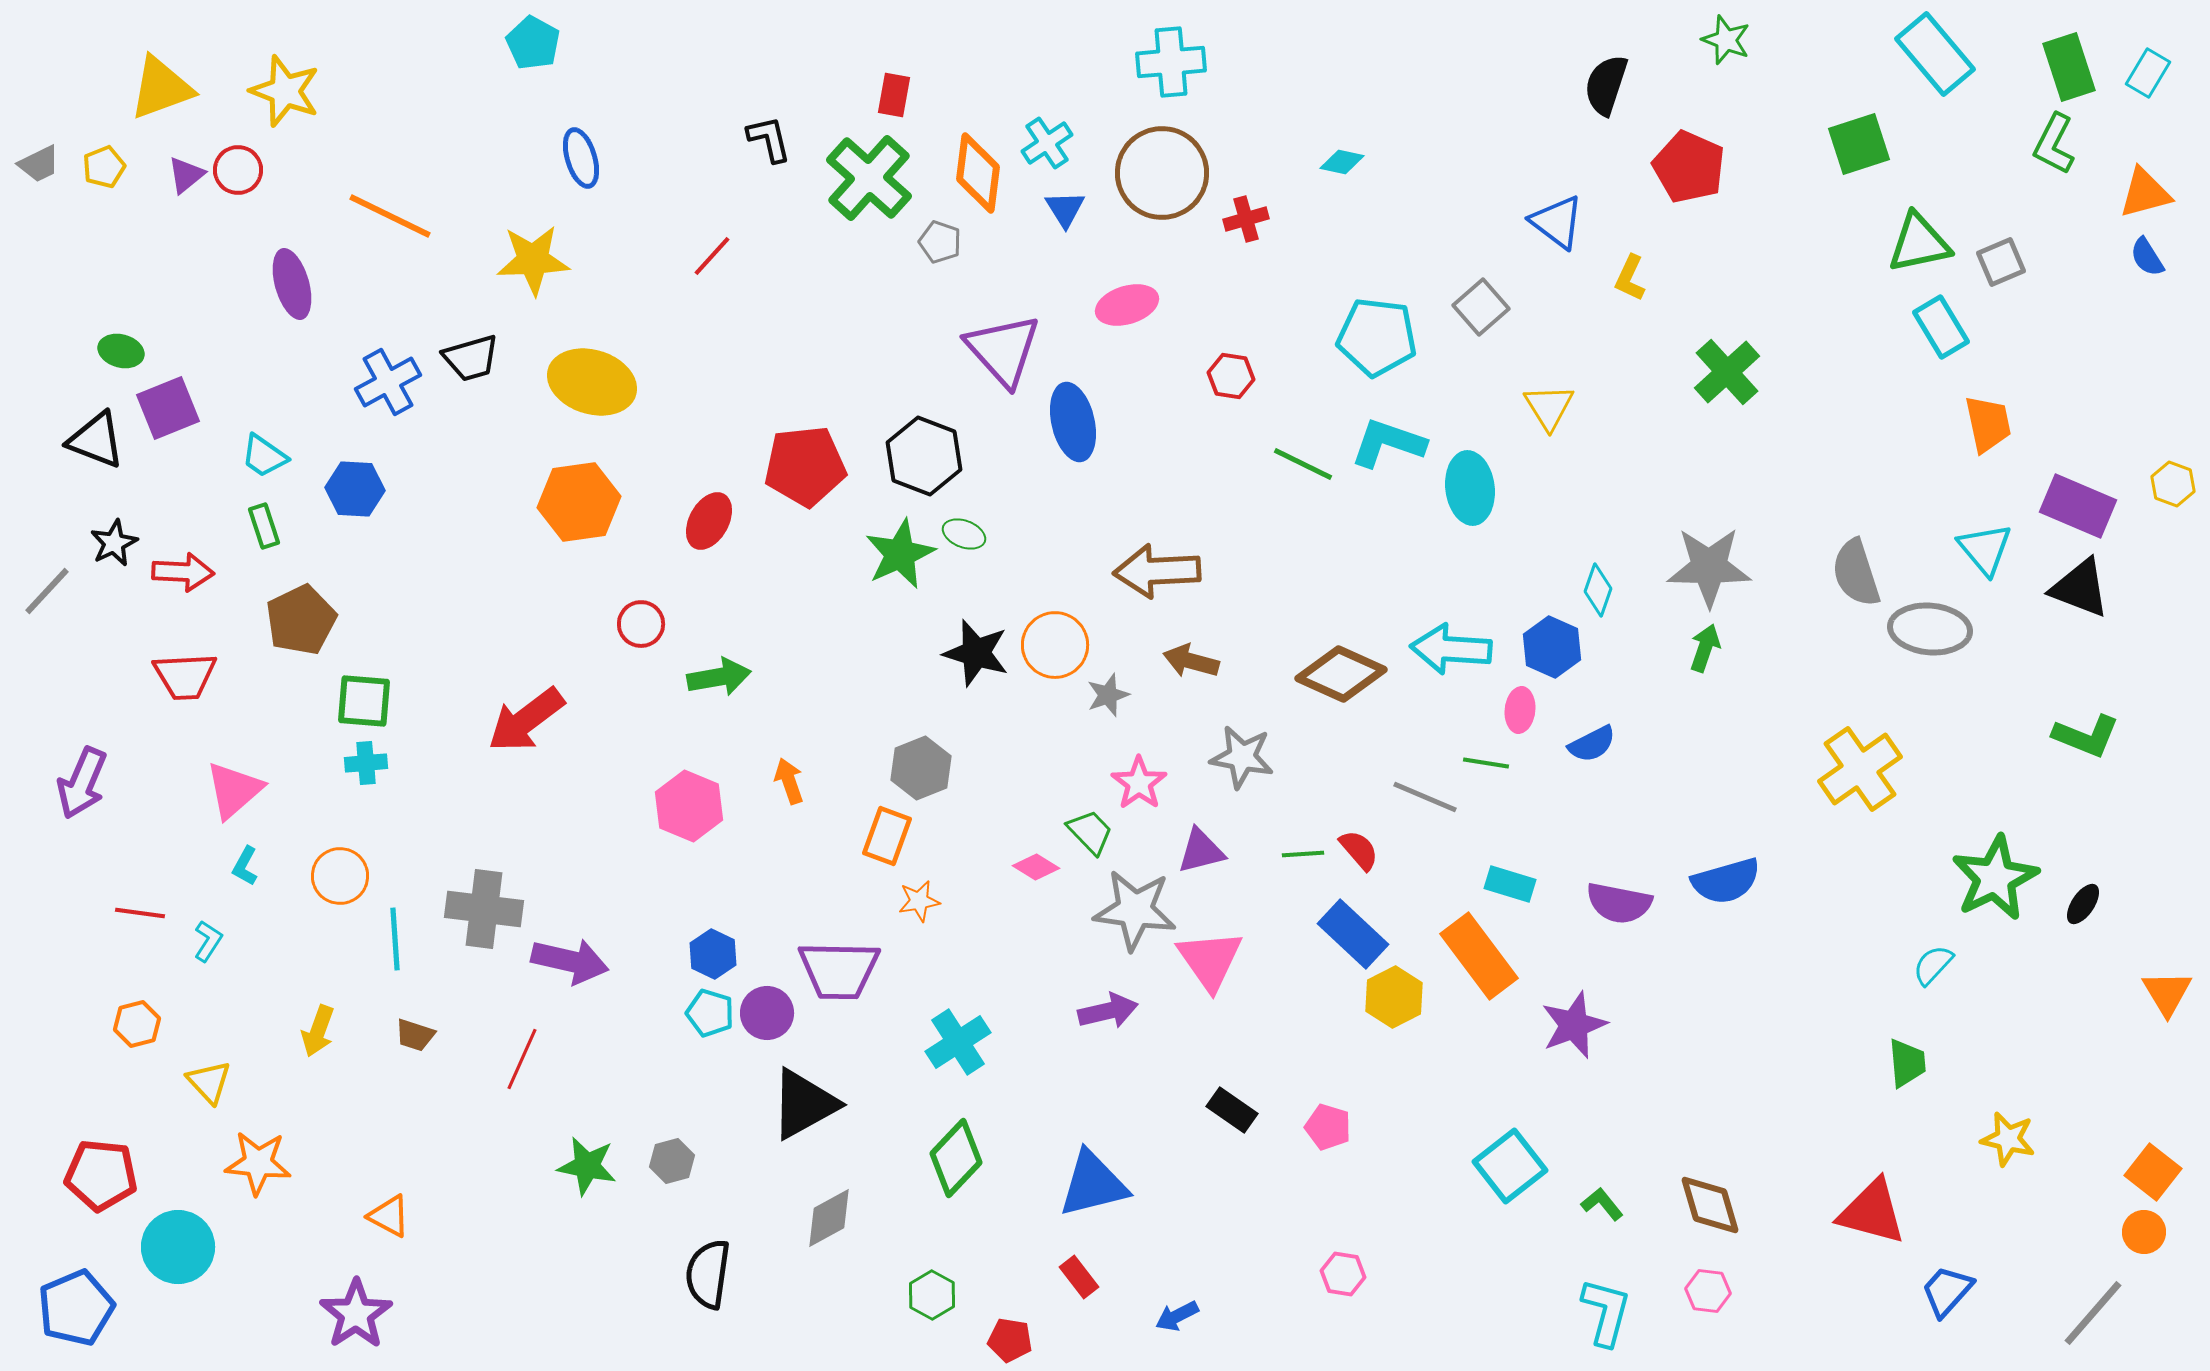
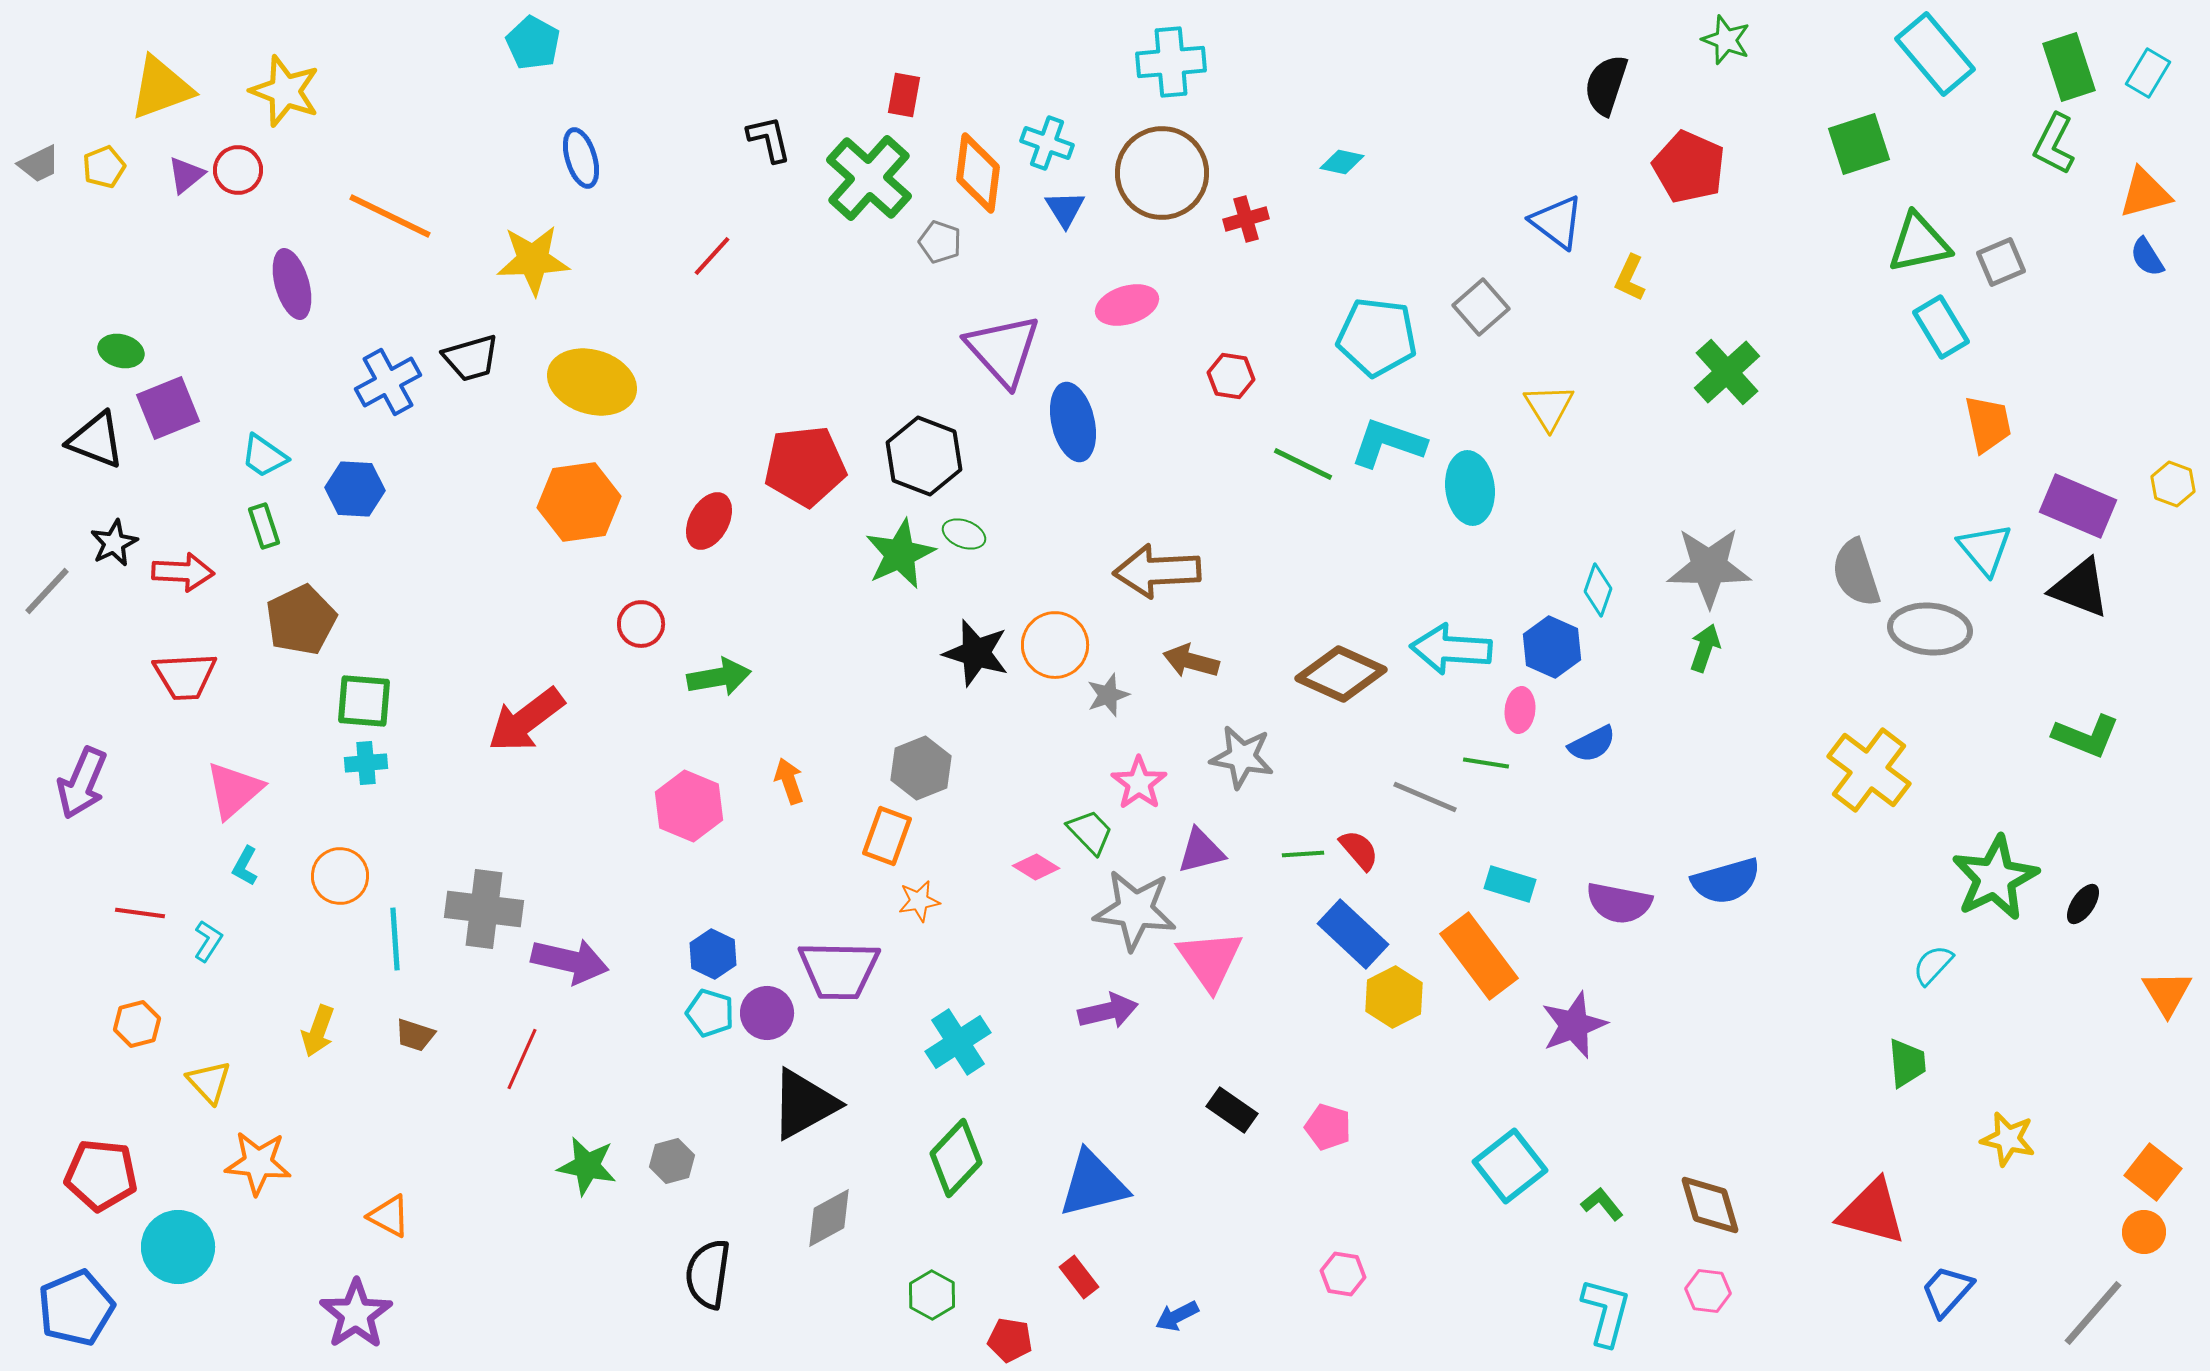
red rectangle at (894, 95): moved 10 px right
cyan cross at (1047, 143): rotated 36 degrees counterclockwise
yellow cross at (1860, 769): moved 9 px right, 1 px down; rotated 18 degrees counterclockwise
